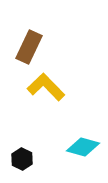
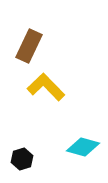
brown rectangle: moved 1 px up
black hexagon: rotated 15 degrees clockwise
